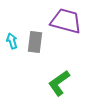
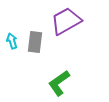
purple trapezoid: rotated 44 degrees counterclockwise
